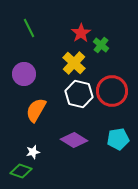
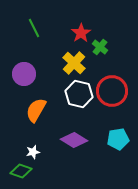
green line: moved 5 px right
green cross: moved 1 px left, 2 px down
